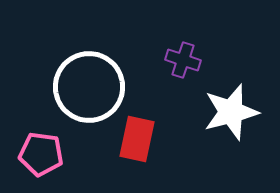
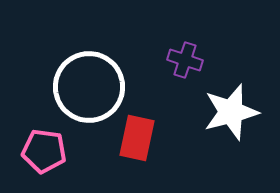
purple cross: moved 2 px right
red rectangle: moved 1 px up
pink pentagon: moved 3 px right, 3 px up
